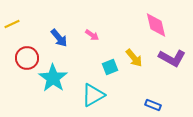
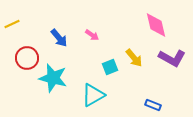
cyan star: rotated 20 degrees counterclockwise
